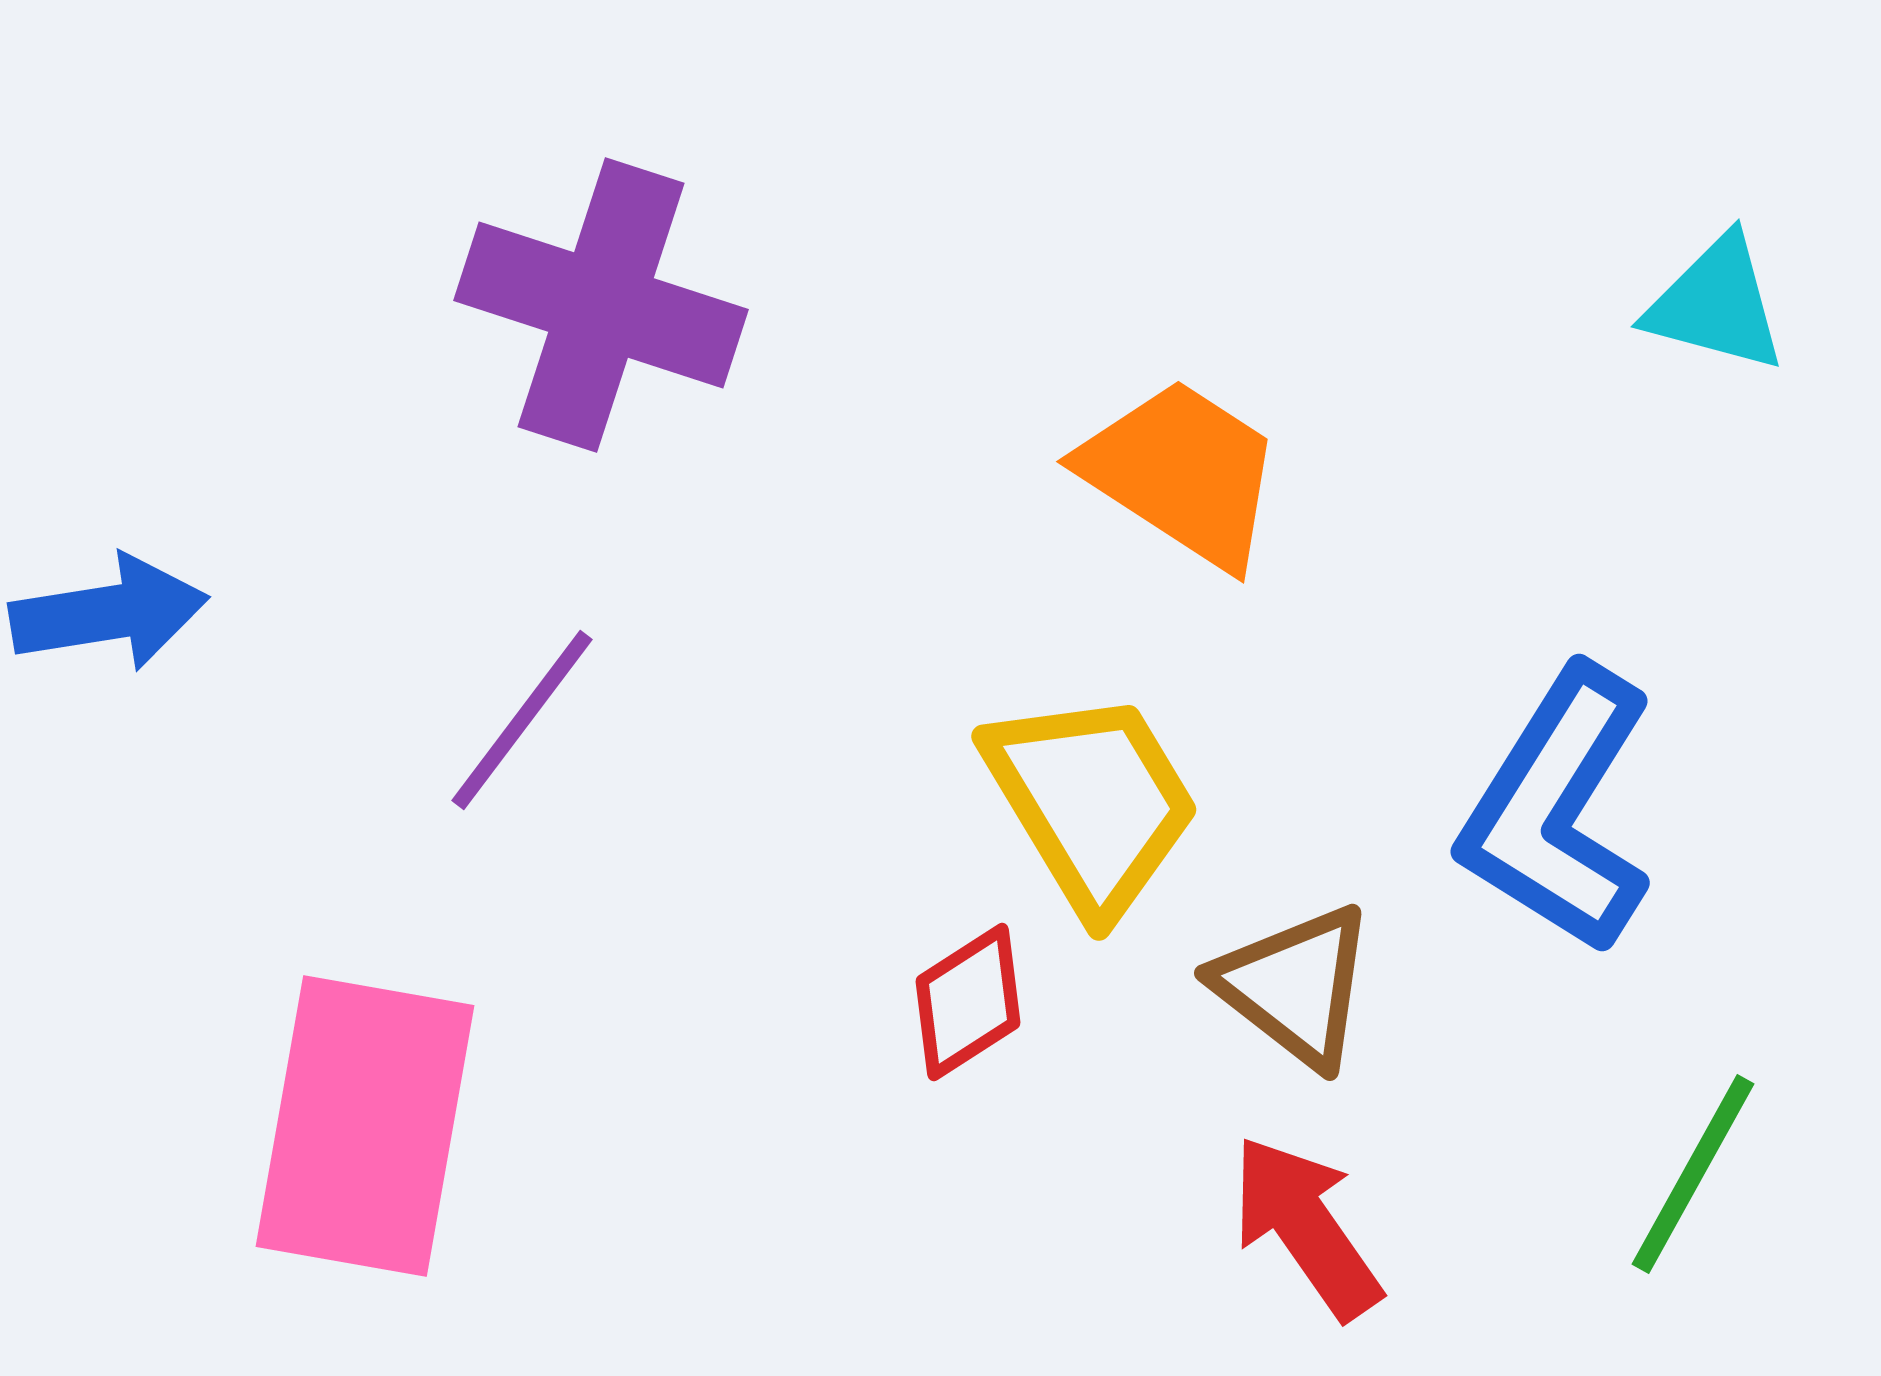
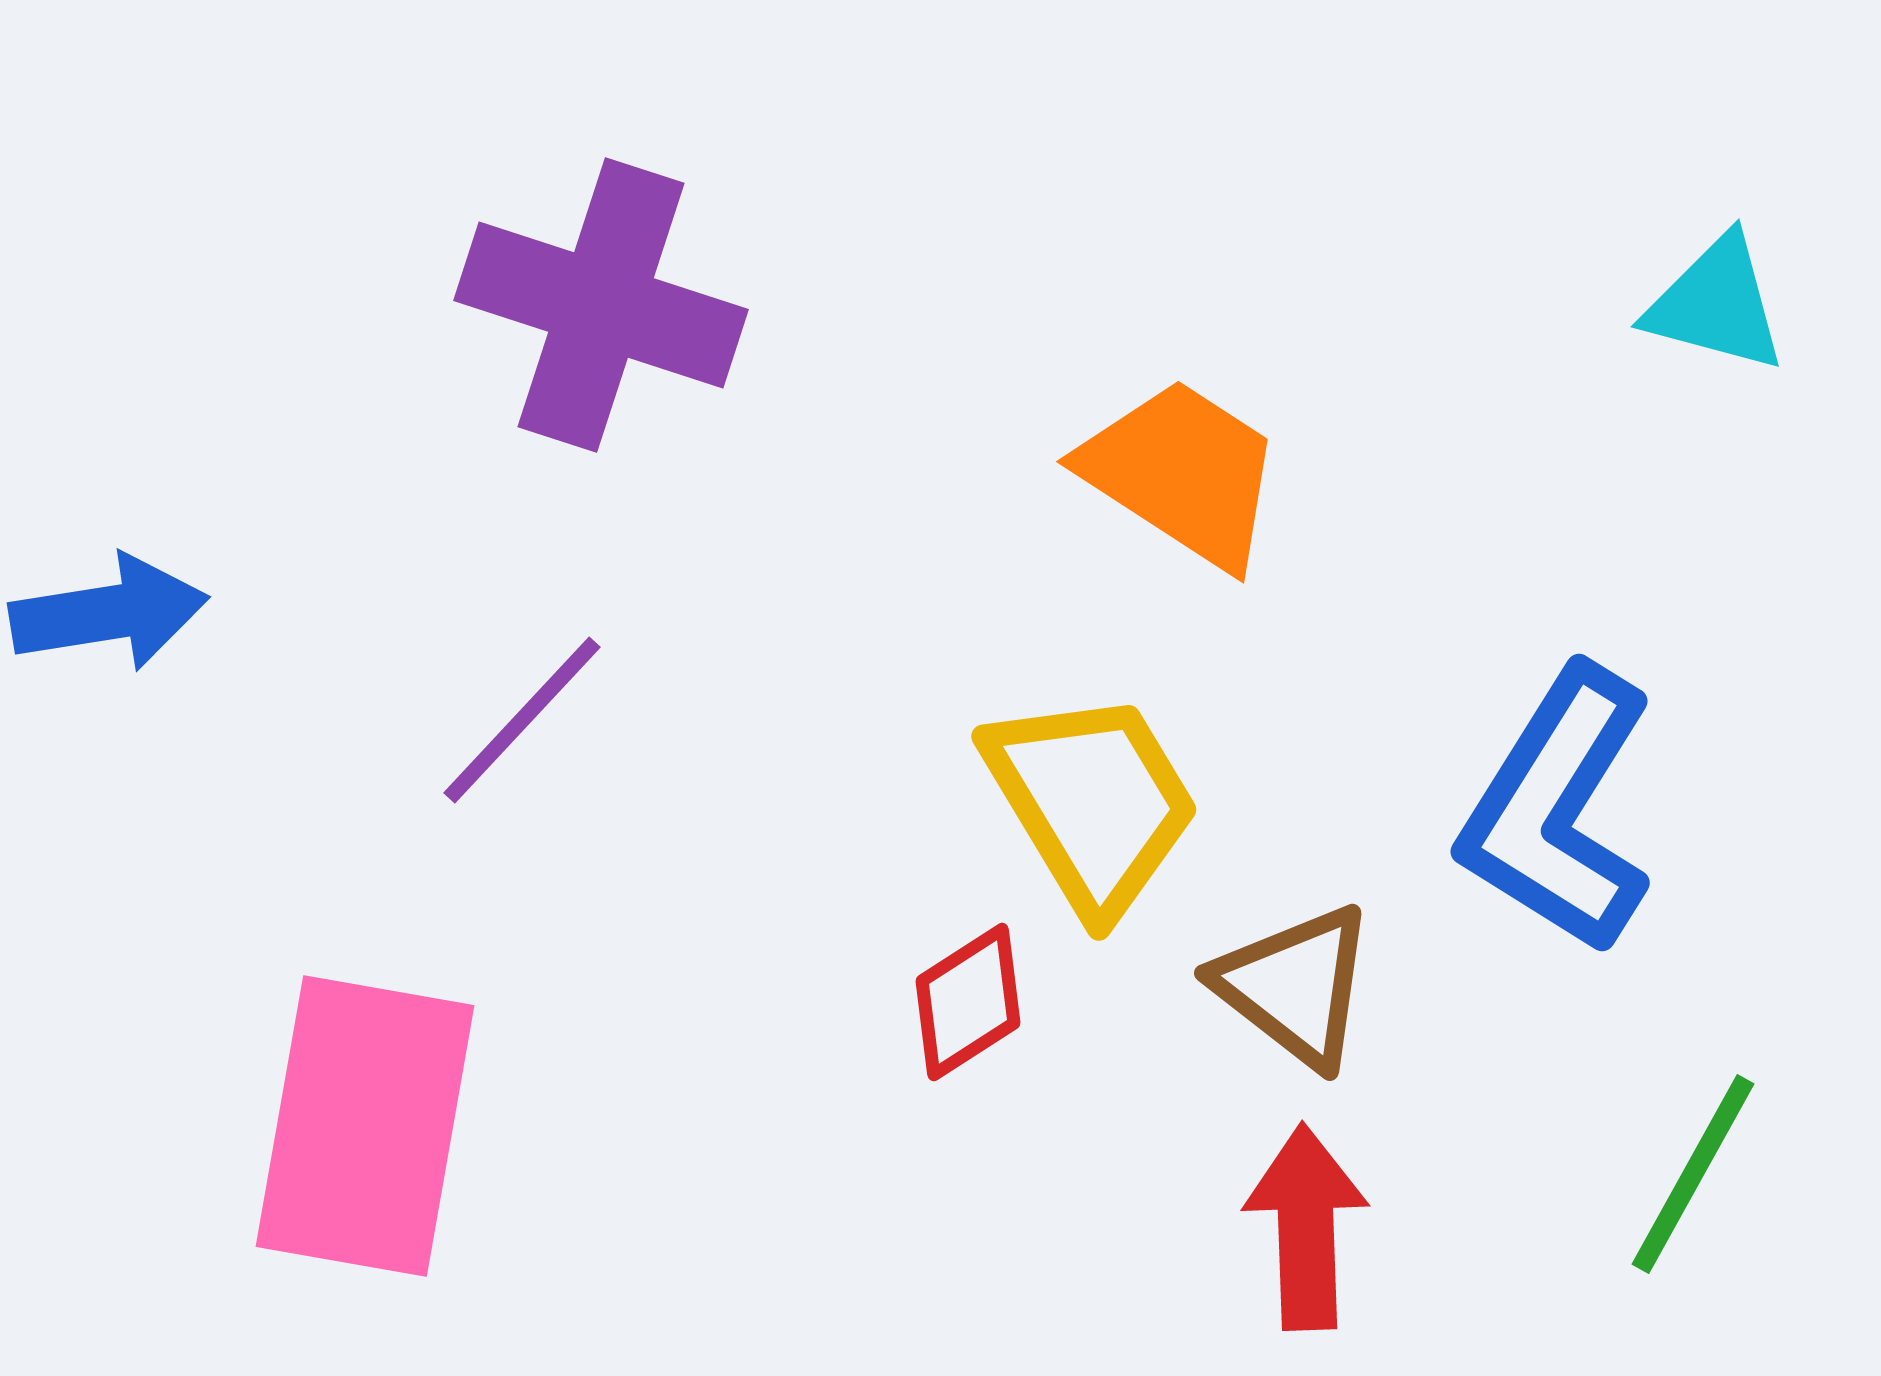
purple line: rotated 6 degrees clockwise
red arrow: rotated 33 degrees clockwise
